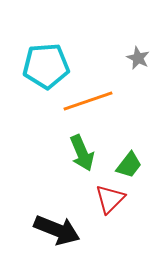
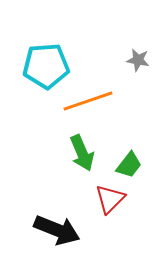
gray star: moved 2 px down; rotated 15 degrees counterclockwise
